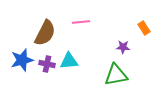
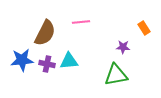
blue star: rotated 10 degrees clockwise
